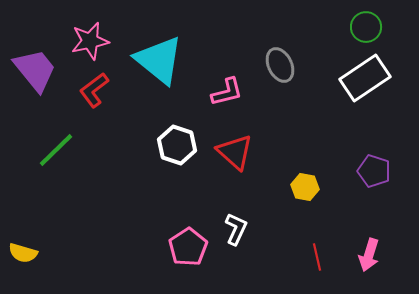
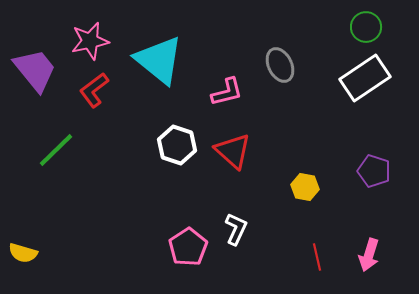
red triangle: moved 2 px left, 1 px up
